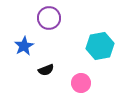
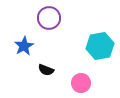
black semicircle: rotated 42 degrees clockwise
